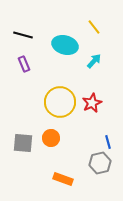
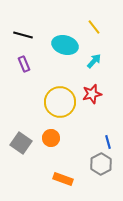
red star: moved 9 px up; rotated 12 degrees clockwise
gray square: moved 2 px left; rotated 30 degrees clockwise
gray hexagon: moved 1 px right, 1 px down; rotated 15 degrees counterclockwise
